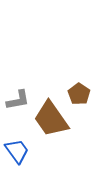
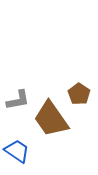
blue trapezoid: rotated 20 degrees counterclockwise
